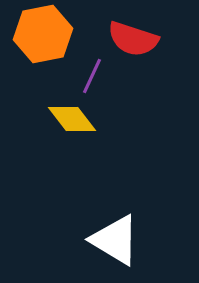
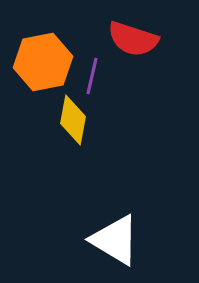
orange hexagon: moved 28 px down
purple line: rotated 12 degrees counterclockwise
yellow diamond: moved 1 px right, 1 px down; rotated 48 degrees clockwise
